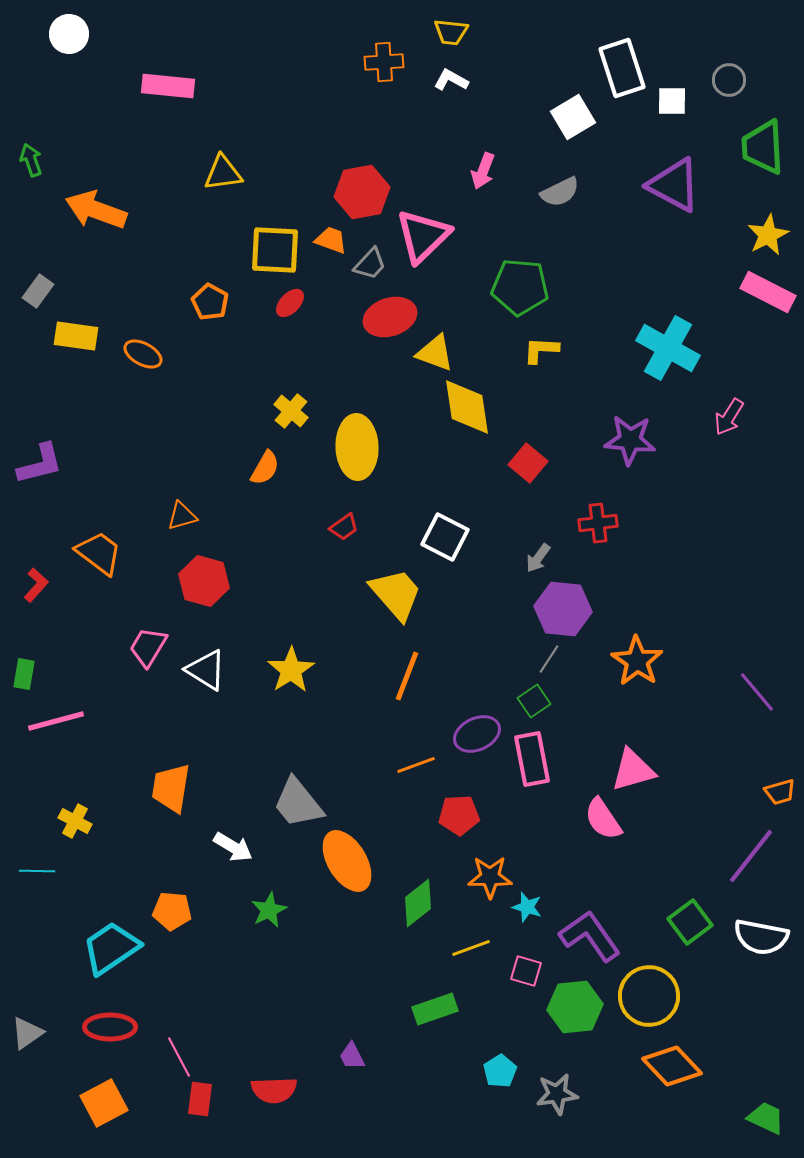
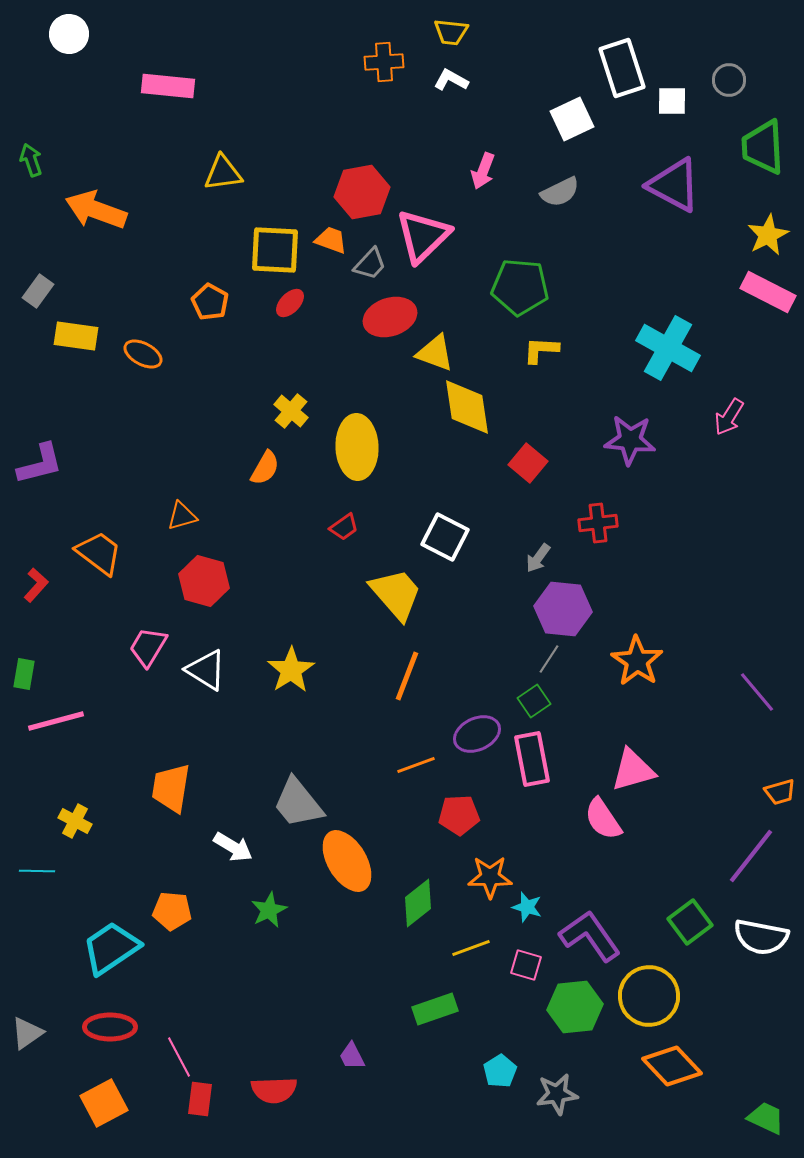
white square at (573, 117): moved 1 px left, 2 px down; rotated 6 degrees clockwise
pink square at (526, 971): moved 6 px up
